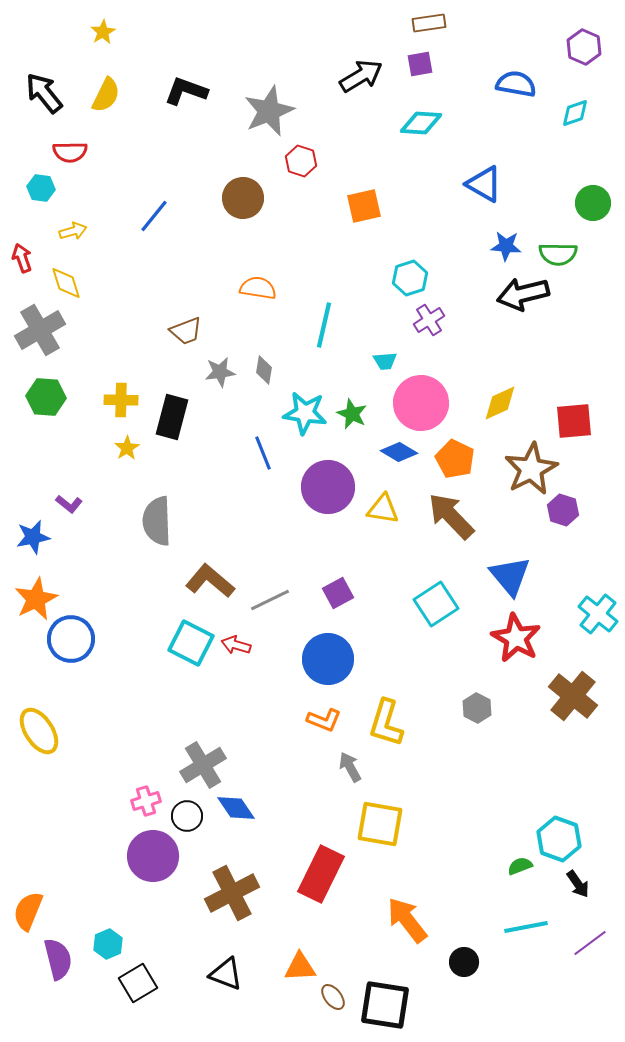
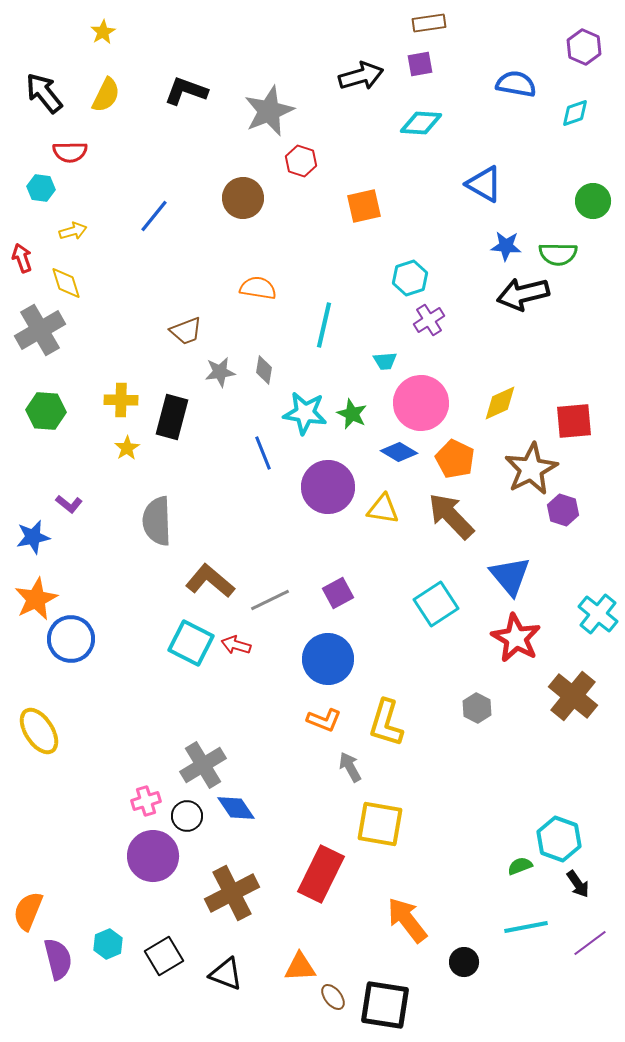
black arrow at (361, 76): rotated 15 degrees clockwise
green circle at (593, 203): moved 2 px up
green hexagon at (46, 397): moved 14 px down
black square at (138, 983): moved 26 px right, 27 px up
